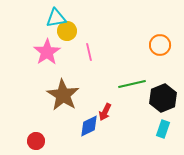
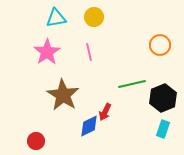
yellow circle: moved 27 px right, 14 px up
